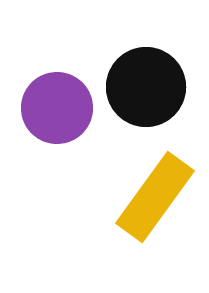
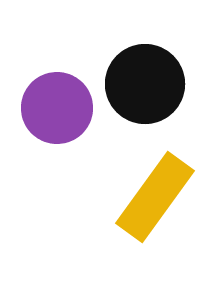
black circle: moved 1 px left, 3 px up
